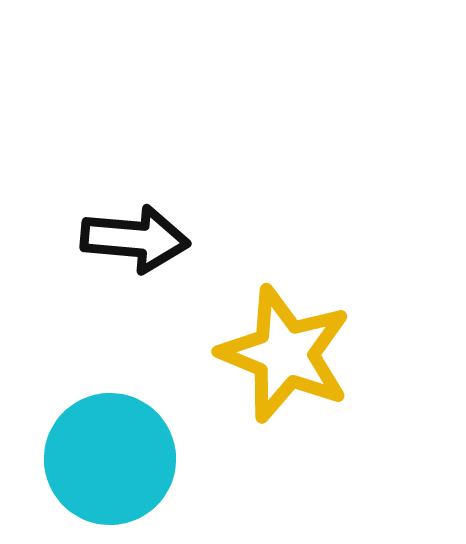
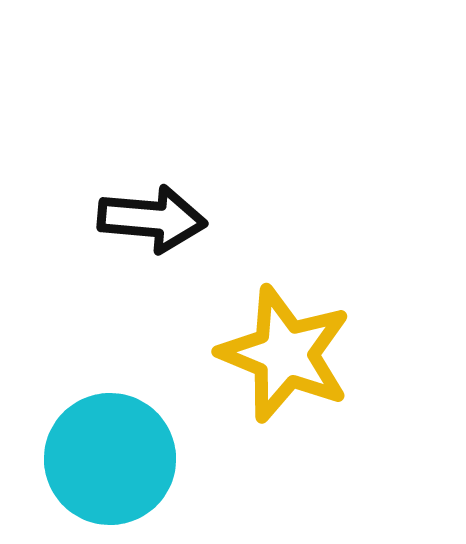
black arrow: moved 17 px right, 20 px up
